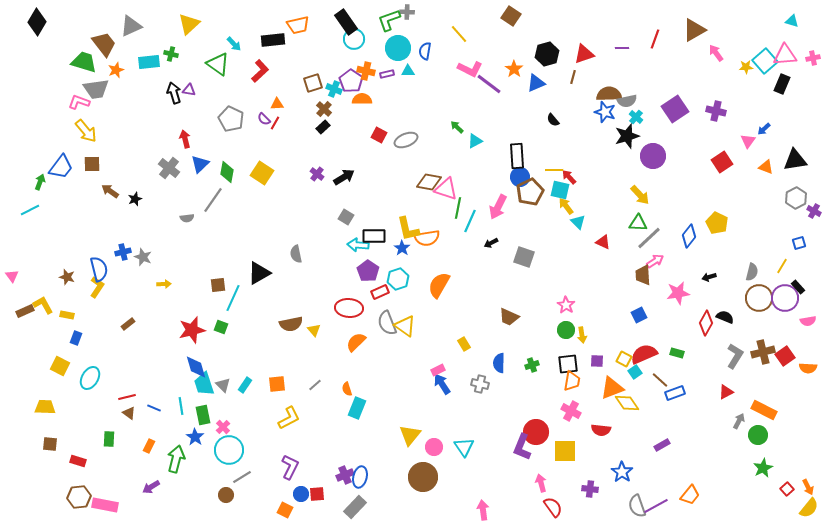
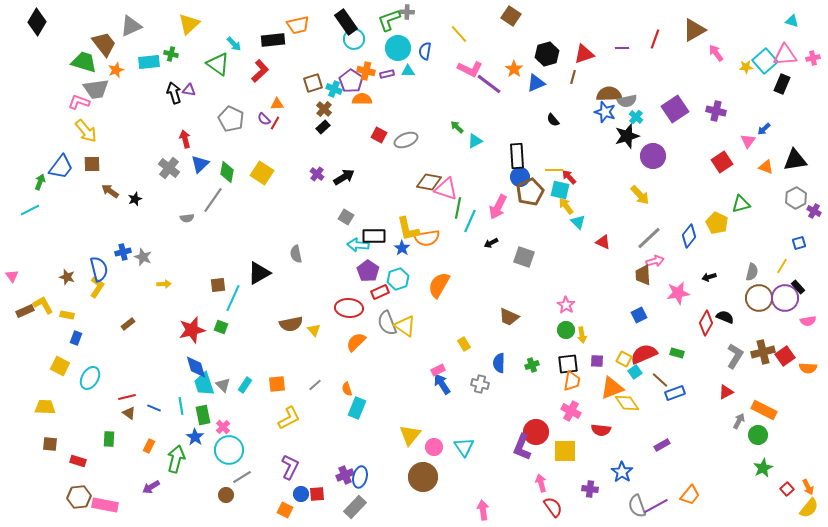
green triangle at (638, 223): moved 103 px right, 19 px up; rotated 18 degrees counterclockwise
pink arrow at (655, 261): rotated 18 degrees clockwise
